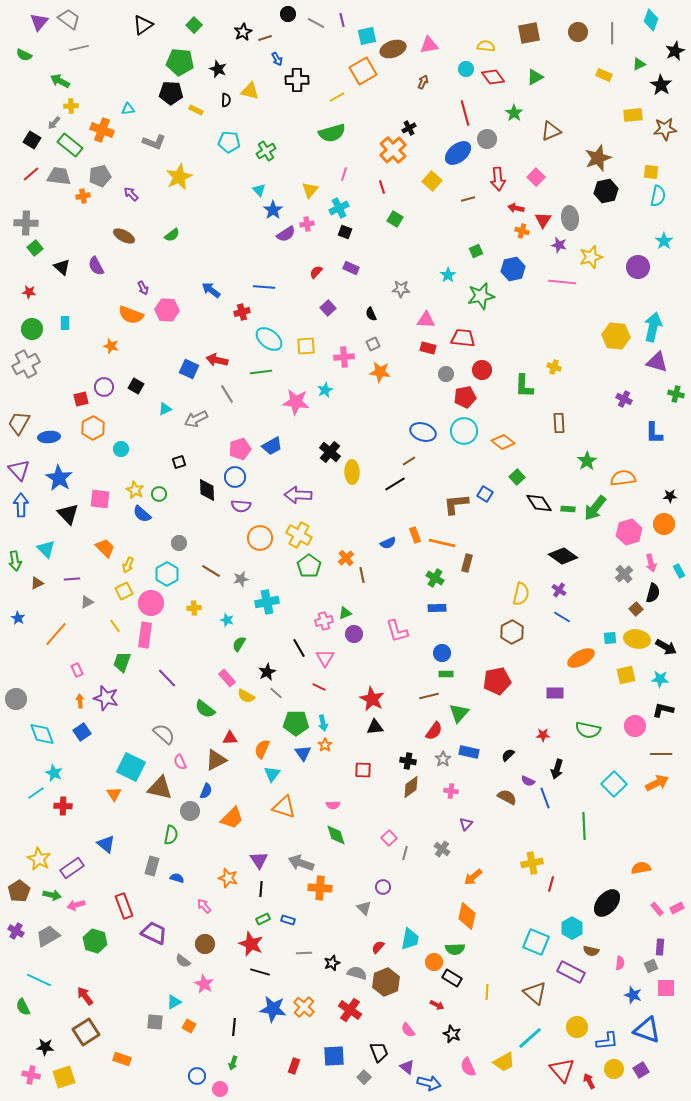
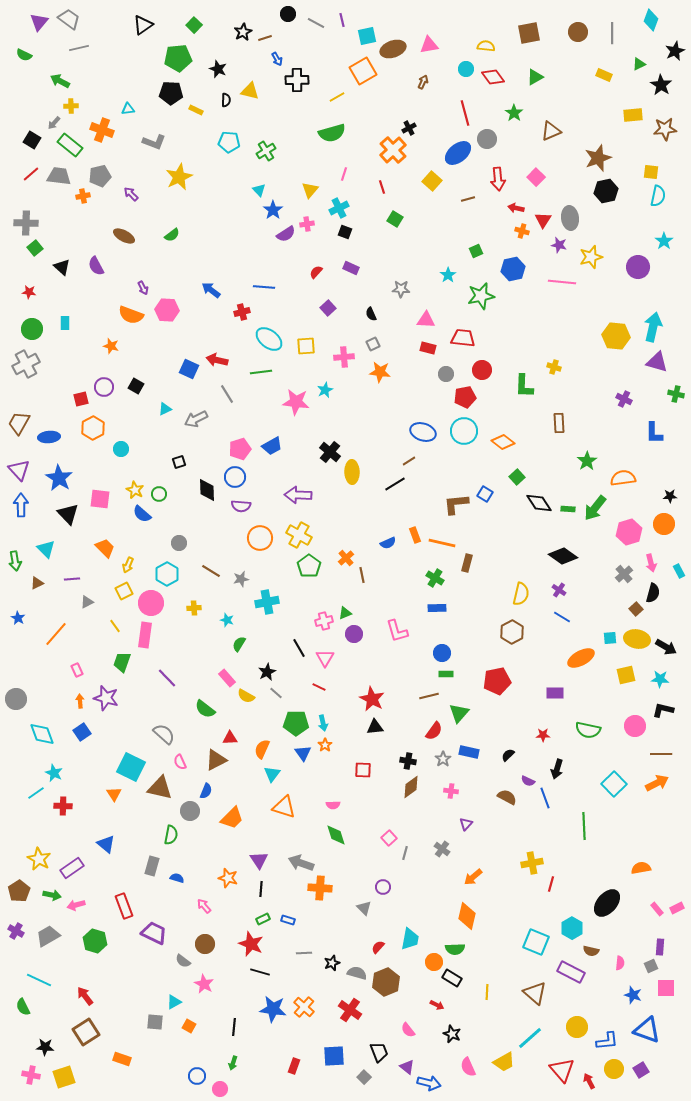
green pentagon at (180, 62): moved 2 px left, 4 px up; rotated 12 degrees counterclockwise
